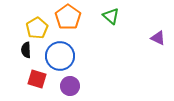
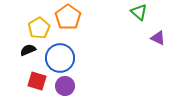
green triangle: moved 28 px right, 4 px up
yellow pentagon: moved 2 px right
black semicircle: moved 2 px right; rotated 70 degrees clockwise
blue circle: moved 2 px down
red square: moved 2 px down
purple circle: moved 5 px left
